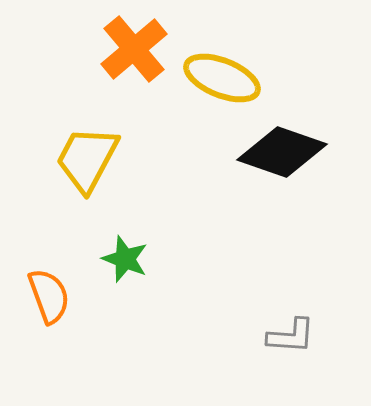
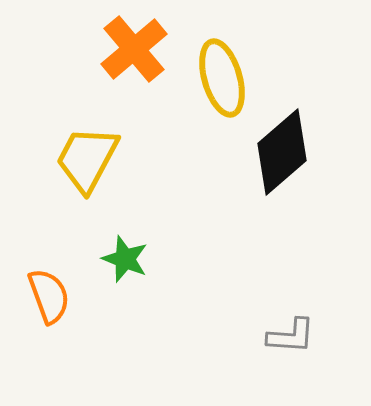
yellow ellipse: rotated 52 degrees clockwise
black diamond: rotated 60 degrees counterclockwise
